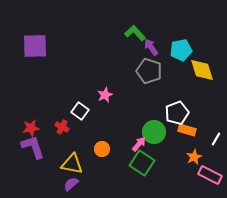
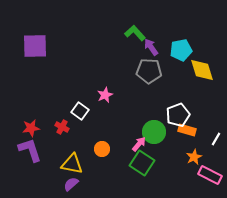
gray pentagon: rotated 15 degrees counterclockwise
white pentagon: moved 1 px right, 2 px down
purple L-shape: moved 3 px left, 3 px down
